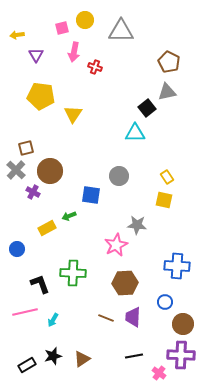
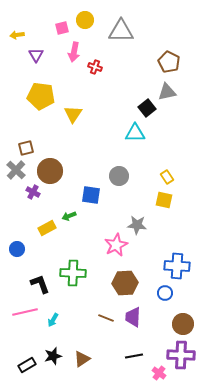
blue circle at (165, 302): moved 9 px up
